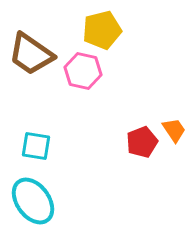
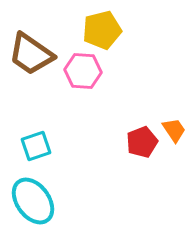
pink hexagon: rotated 9 degrees counterclockwise
cyan square: rotated 28 degrees counterclockwise
